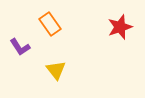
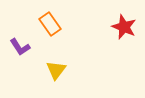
red star: moved 4 px right; rotated 30 degrees counterclockwise
yellow triangle: rotated 15 degrees clockwise
